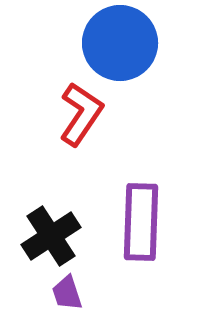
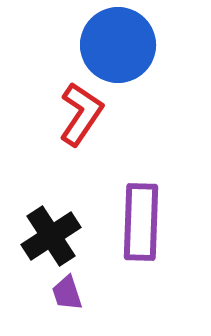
blue circle: moved 2 px left, 2 px down
